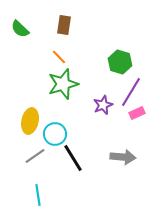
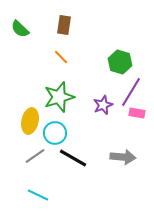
orange line: moved 2 px right
green star: moved 4 px left, 13 px down
pink rectangle: rotated 35 degrees clockwise
cyan circle: moved 1 px up
black line: rotated 28 degrees counterclockwise
cyan line: rotated 55 degrees counterclockwise
